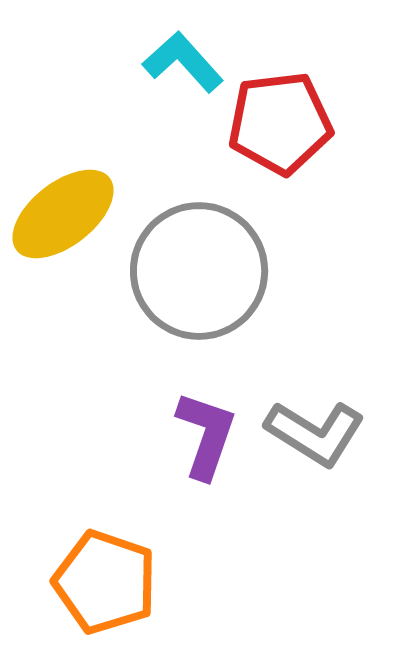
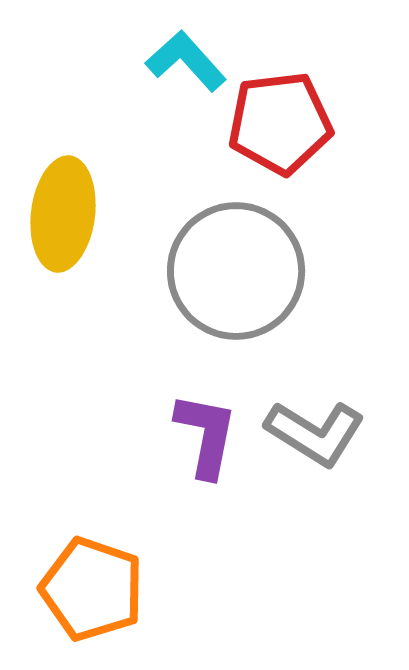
cyan L-shape: moved 3 px right, 1 px up
yellow ellipse: rotated 45 degrees counterclockwise
gray circle: moved 37 px right
purple L-shape: rotated 8 degrees counterclockwise
orange pentagon: moved 13 px left, 7 px down
